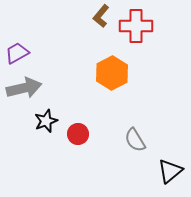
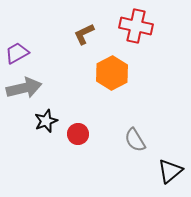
brown L-shape: moved 17 px left, 18 px down; rotated 25 degrees clockwise
red cross: rotated 12 degrees clockwise
